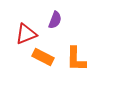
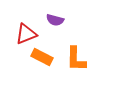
purple semicircle: rotated 84 degrees clockwise
orange rectangle: moved 1 px left
